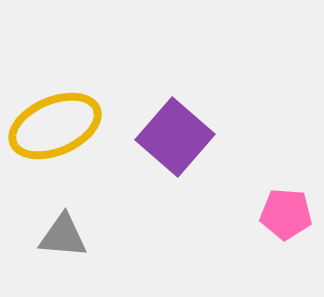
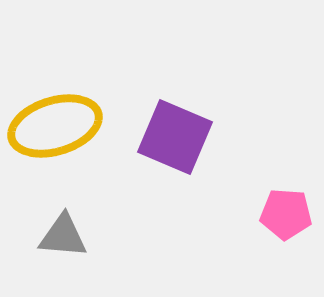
yellow ellipse: rotated 6 degrees clockwise
purple square: rotated 18 degrees counterclockwise
